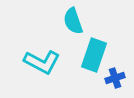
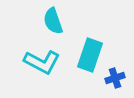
cyan semicircle: moved 20 px left
cyan rectangle: moved 4 px left
